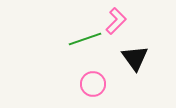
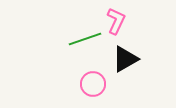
pink L-shape: rotated 20 degrees counterclockwise
black triangle: moved 10 px left, 1 px down; rotated 36 degrees clockwise
